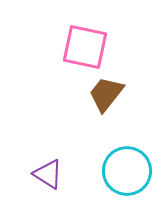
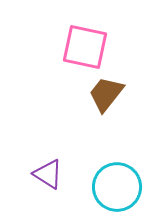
cyan circle: moved 10 px left, 16 px down
